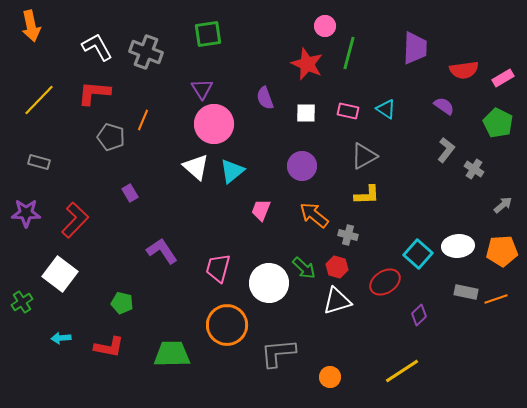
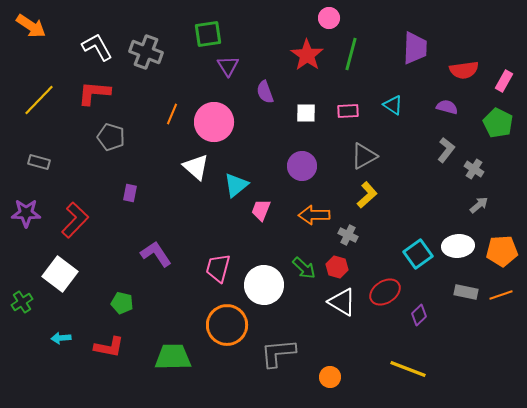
orange arrow at (31, 26): rotated 44 degrees counterclockwise
pink circle at (325, 26): moved 4 px right, 8 px up
green line at (349, 53): moved 2 px right, 1 px down
red star at (307, 64): moved 9 px up; rotated 12 degrees clockwise
pink rectangle at (503, 78): moved 1 px right, 3 px down; rotated 30 degrees counterclockwise
purple triangle at (202, 89): moved 26 px right, 23 px up
purple semicircle at (265, 98): moved 6 px up
purple semicircle at (444, 106): moved 3 px right, 1 px down; rotated 20 degrees counterclockwise
cyan triangle at (386, 109): moved 7 px right, 4 px up
pink rectangle at (348, 111): rotated 15 degrees counterclockwise
orange line at (143, 120): moved 29 px right, 6 px up
pink circle at (214, 124): moved 2 px up
cyan triangle at (232, 171): moved 4 px right, 14 px down
purple rectangle at (130, 193): rotated 42 degrees clockwise
yellow L-shape at (367, 195): rotated 40 degrees counterclockwise
gray arrow at (503, 205): moved 24 px left
orange arrow at (314, 215): rotated 40 degrees counterclockwise
gray cross at (348, 235): rotated 12 degrees clockwise
purple L-shape at (162, 251): moved 6 px left, 3 px down
cyan square at (418, 254): rotated 12 degrees clockwise
red ellipse at (385, 282): moved 10 px down
white circle at (269, 283): moved 5 px left, 2 px down
orange line at (496, 299): moved 5 px right, 4 px up
white triangle at (337, 301): moved 5 px right, 1 px down; rotated 48 degrees clockwise
green trapezoid at (172, 354): moved 1 px right, 3 px down
yellow line at (402, 371): moved 6 px right, 2 px up; rotated 54 degrees clockwise
